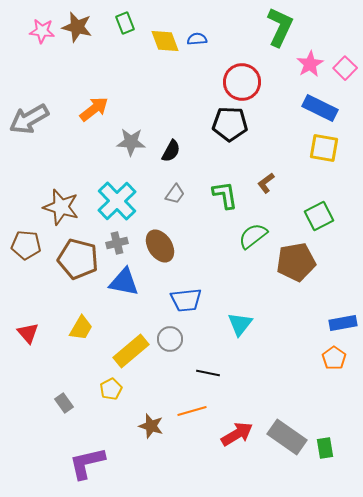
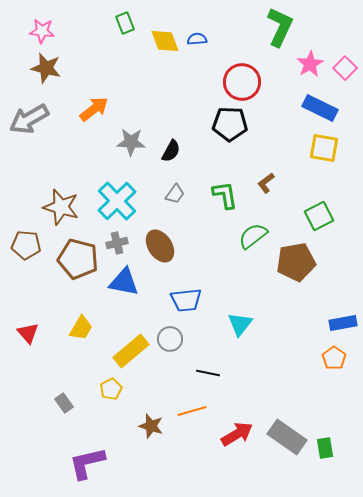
brown star at (77, 27): moved 31 px left, 41 px down
